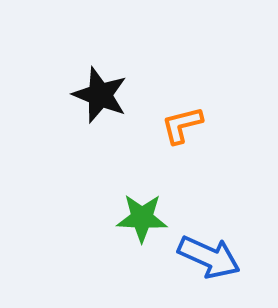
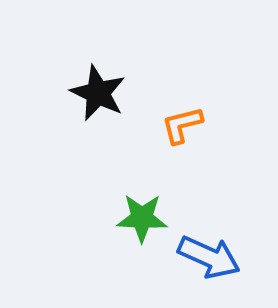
black star: moved 2 px left, 2 px up; rotated 4 degrees clockwise
